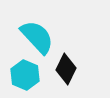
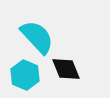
black diamond: rotated 48 degrees counterclockwise
